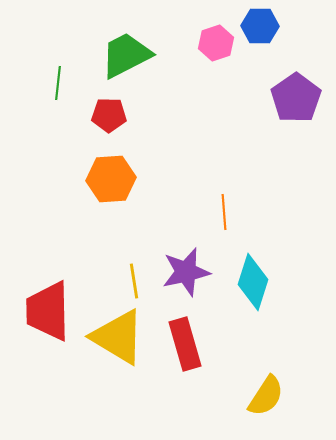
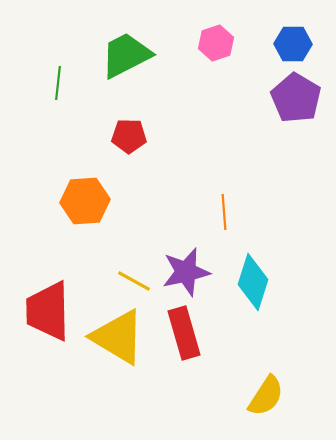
blue hexagon: moved 33 px right, 18 px down
purple pentagon: rotated 6 degrees counterclockwise
red pentagon: moved 20 px right, 21 px down
orange hexagon: moved 26 px left, 22 px down
yellow line: rotated 52 degrees counterclockwise
red rectangle: moved 1 px left, 11 px up
